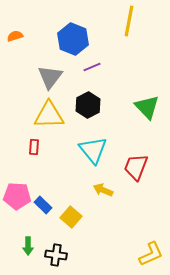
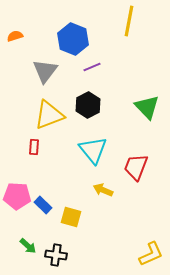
gray triangle: moved 5 px left, 6 px up
yellow triangle: rotated 20 degrees counterclockwise
yellow square: rotated 25 degrees counterclockwise
green arrow: rotated 48 degrees counterclockwise
